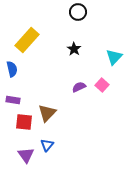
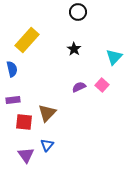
purple rectangle: rotated 16 degrees counterclockwise
